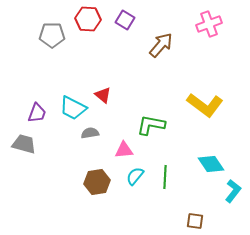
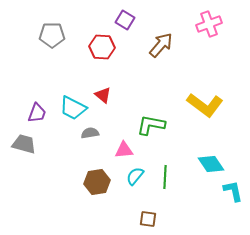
red hexagon: moved 14 px right, 28 px down
cyan L-shape: rotated 50 degrees counterclockwise
brown square: moved 47 px left, 2 px up
